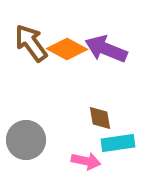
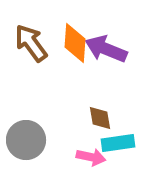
orange diamond: moved 8 px right, 6 px up; rotated 66 degrees clockwise
pink arrow: moved 5 px right, 4 px up
